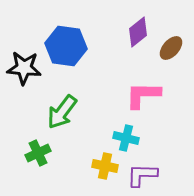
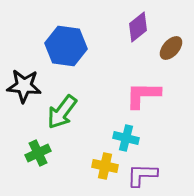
purple diamond: moved 5 px up
black star: moved 18 px down
